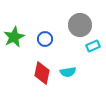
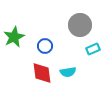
blue circle: moved 7 px down
cyan rectangle: moved 3 px down
red diamond: rotated 20 degrees counterclockwise
